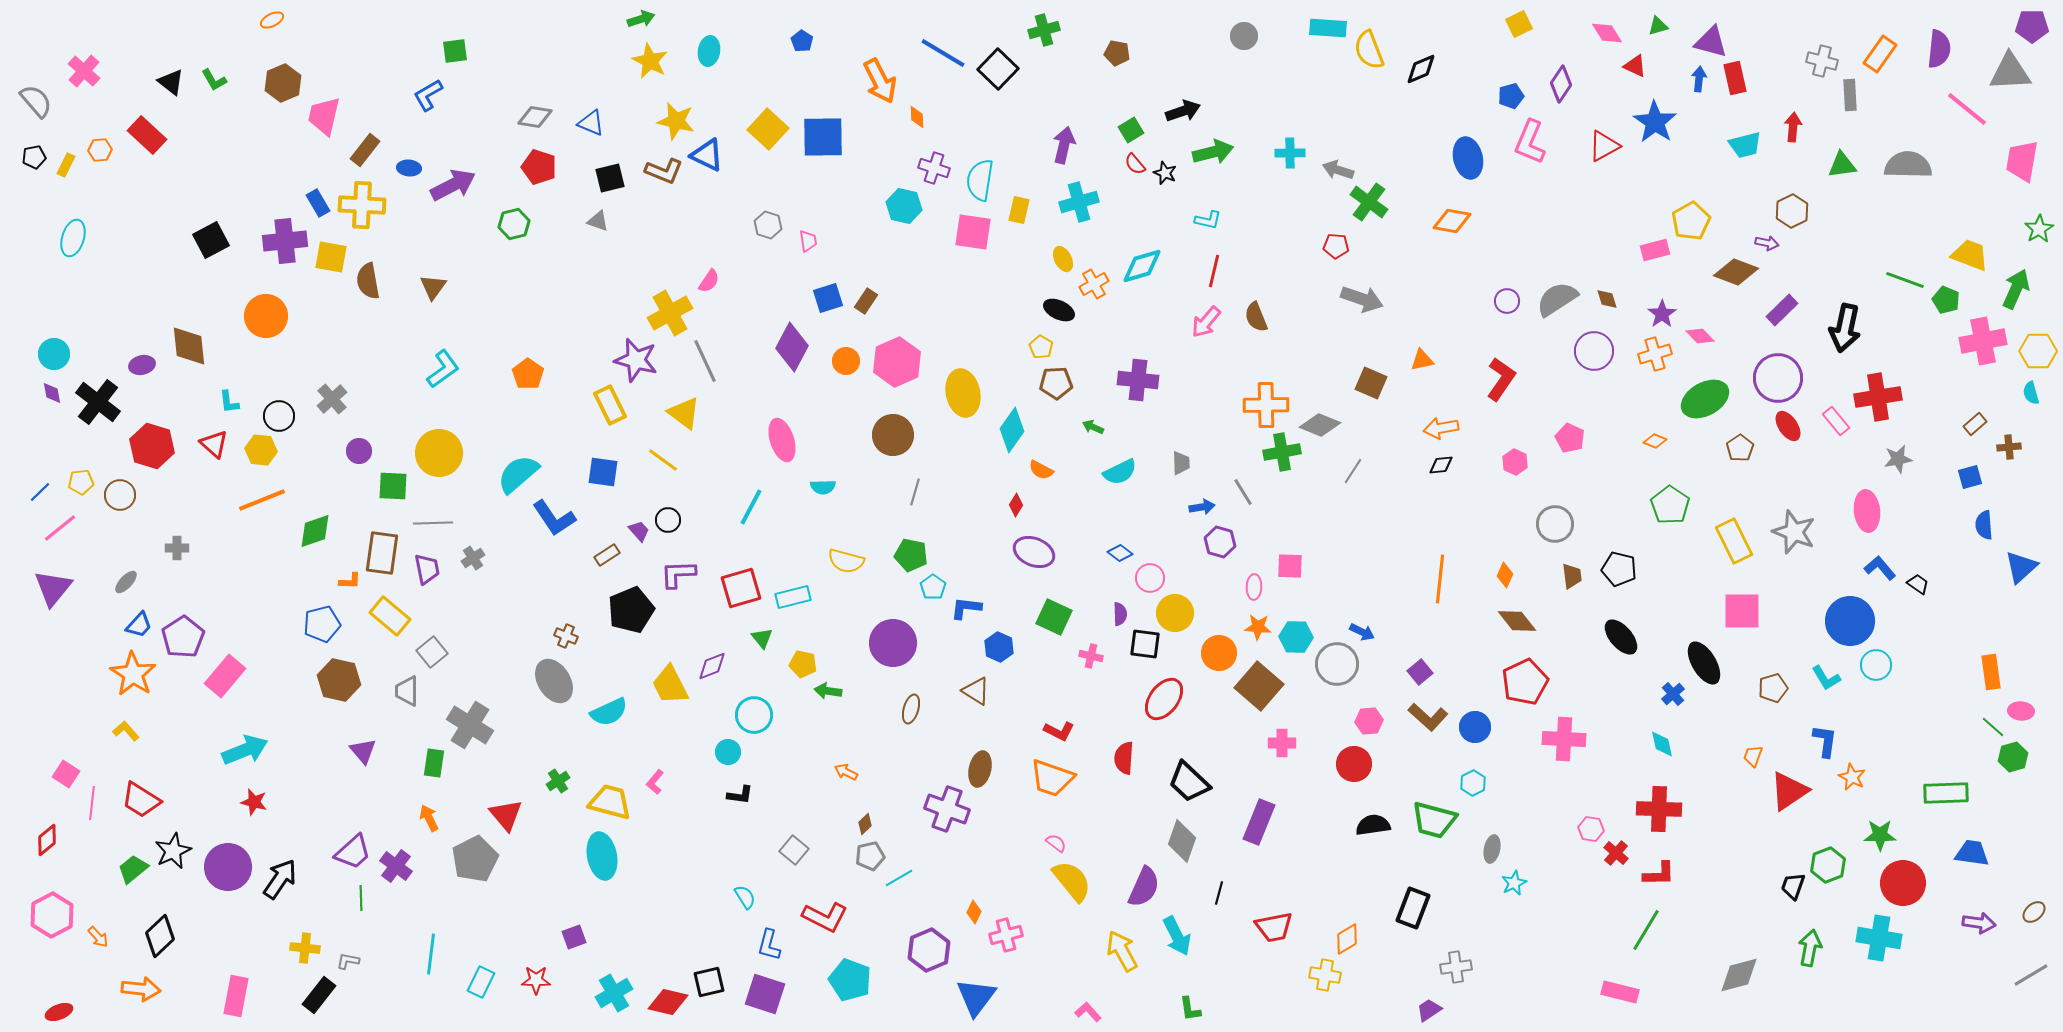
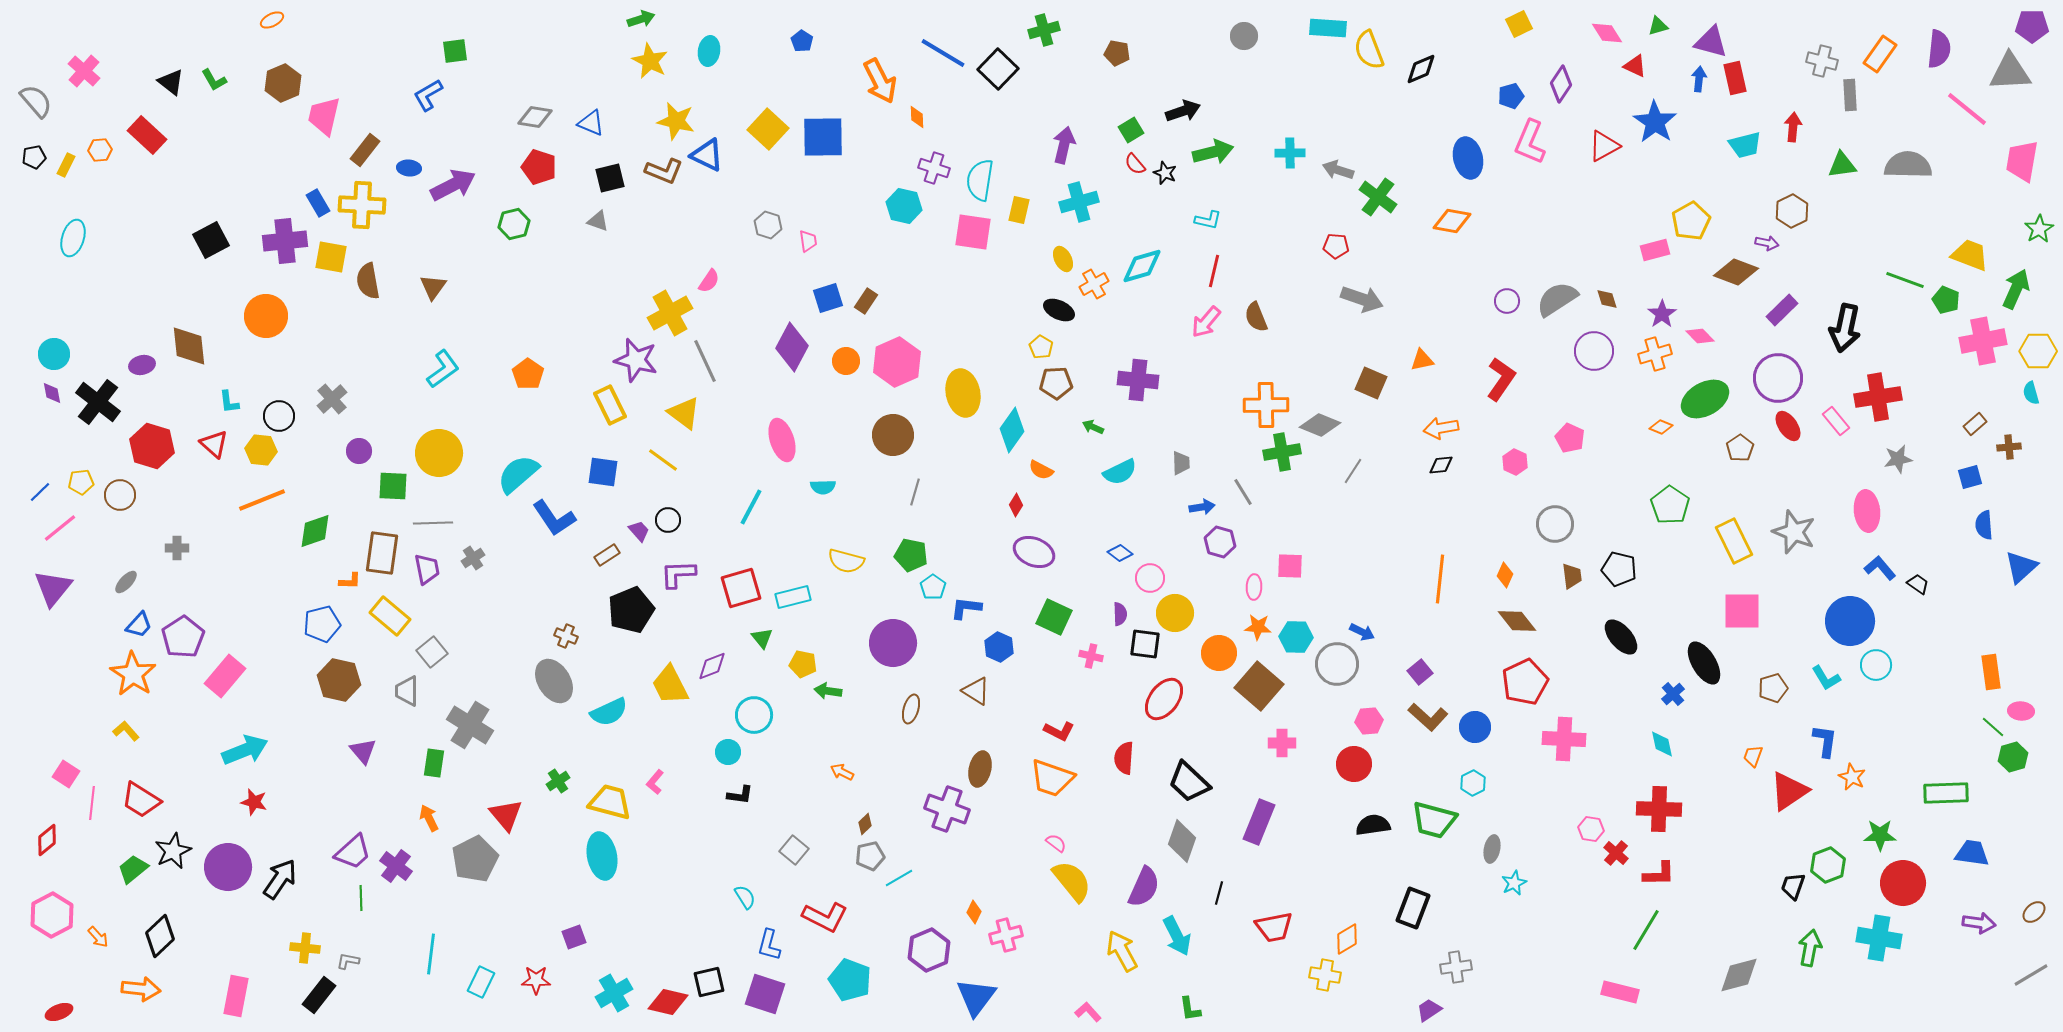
green cross at (1369, 202): moved 9 px right, 5 px up
orange diamond at (1655, 441): moved 6 px right, 14 px up
orange arrow at (846, 772): moved 4 px left
